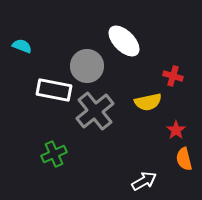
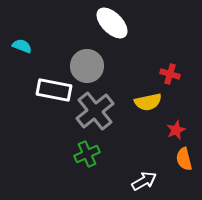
white ellipse: moved 12 px left, 18 px up
red cross: moved 3 px left, 2 px up
red star: rotated 12 degrees clockwise
green cross: moved 33 px right
